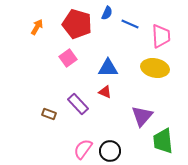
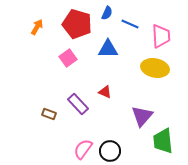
blue triangle: moved 19 px up
